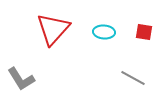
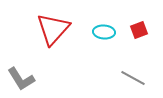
red square: moved 5 px left, 2 px up; rotated 30 degrees counterclockwise
